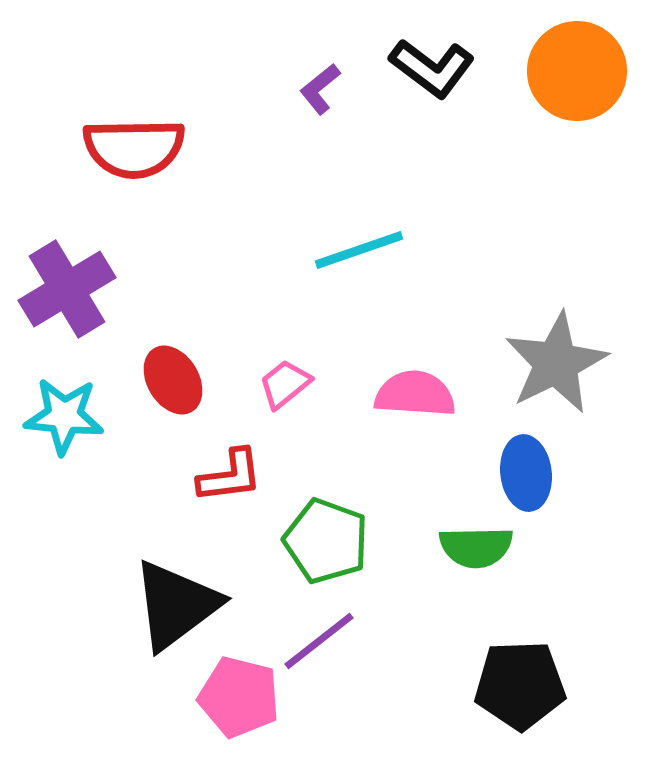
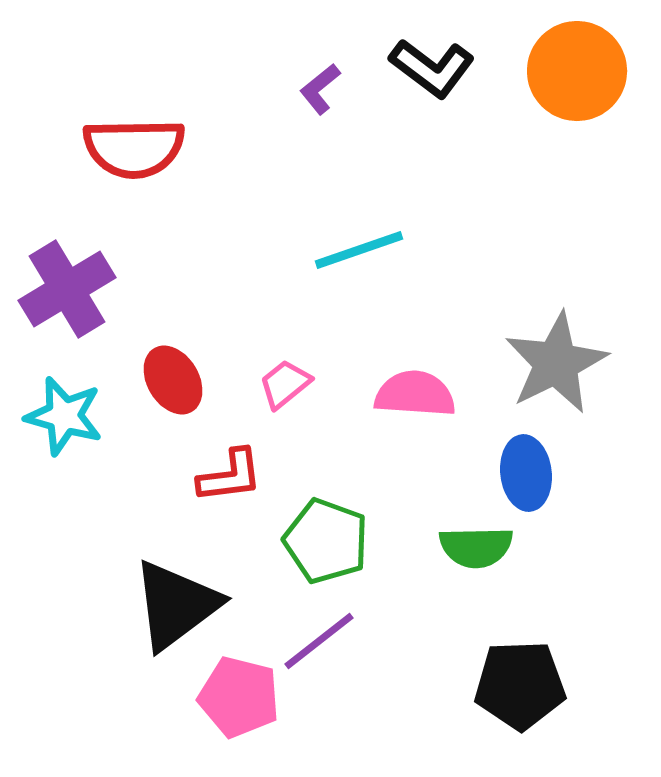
cyan star: rotated 10 degrees clockwise
